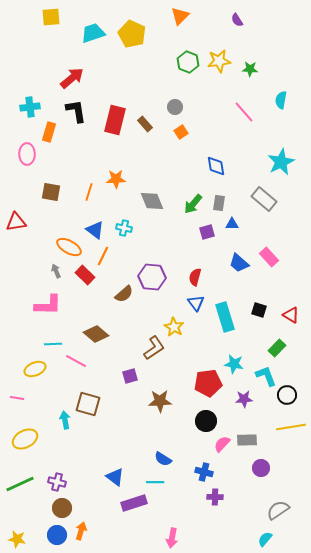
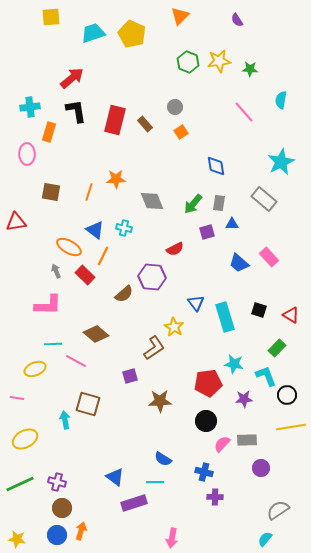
red semicircle at (195, 277): moved 20 px left, 28 px up; rotated 132 degrees counterclockwise
